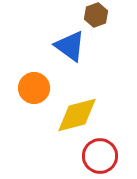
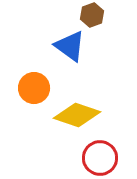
brown hexagon: moved 4 px left
yellow diamond: rotated 33 degrees clockwise
red circle: moved 2 px down
